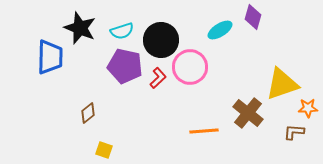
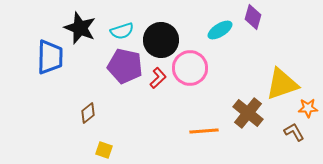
pink circle: moved 1 px down
brown L-shape: rotated 55 degrees clockwise
